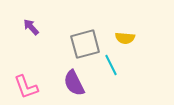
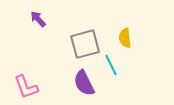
purple arrow: moved 7 px right, 8 px up
yellow semicircle: rotated 78 degrees clockwise
purple semicircle: moved 10 px right
